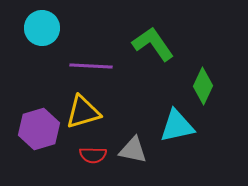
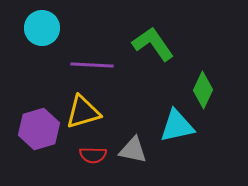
purple line: moved 1 px right, 1 px up
green diamond: moved 4 px down
